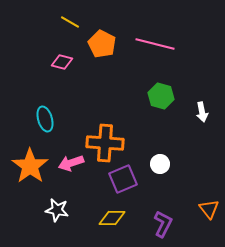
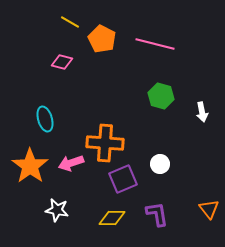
orange pentagon: moved 5 px up
purple L-shape: moved 6 px left, 10 px up; rotated 36 degrees counterclockwise
